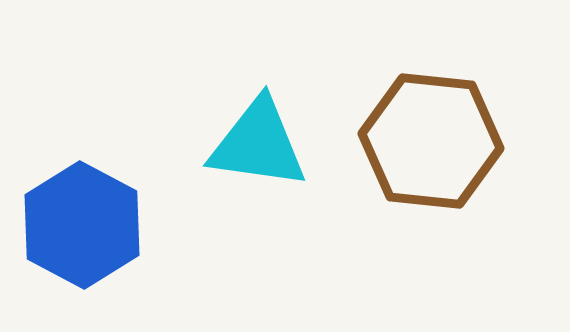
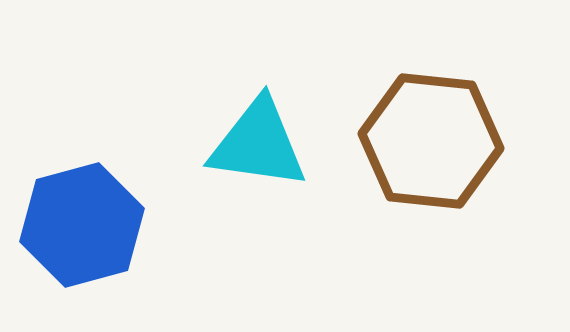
blue hexagon: rotated 17 degrees clockwise
